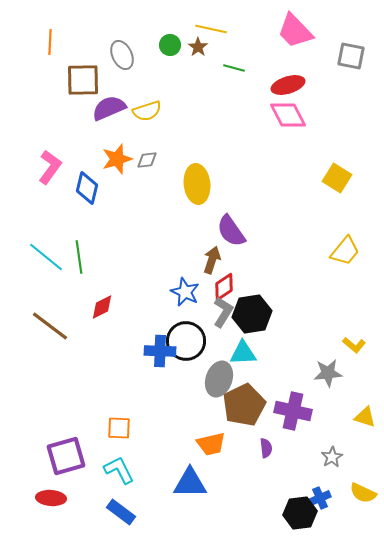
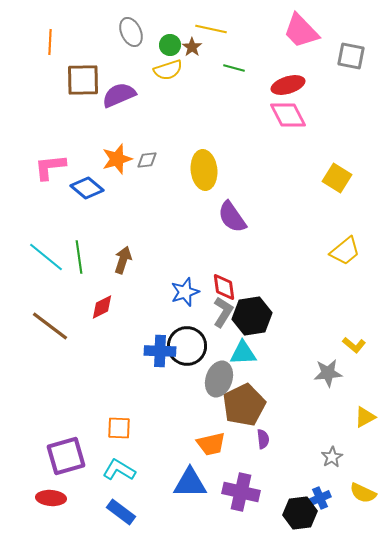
pink trapezoid at (295, 31): moved 6 px right
brown star at (198, 47): moved 6 px left
gray ellipse at (122, 55): moved 9 px right, 23 px up
purple semicircle at (109, 108): moved 10 px right, 13 px up
yellow semicircle at (147, 111): moved 21 px right, 41 px up
pink L-shape at (50, 167): rotated 132 degrees counterclockwise
yellow ellipse at (197, 184): moved 7 px right, 14 px up
blue diamond at (87, 188): rotated 64 degrees counterclockwise
purple semicircle at (231, 231): moved 1 px right, 14 px up
yellow trapezoid at (345, 251): rotated 12 degrees clockwise
brown arrow at (212, 260): moved 89 px left
red diamond at (224, 287): rotated 64 degrees counterclockwise
blue star at (185, 292): rotated 28 degrees clockwise
black hexagon at (252, 314): moved 2 px down
black circle at (186, 341): moved 1 px right, 5 px down
purple cross at (293, 411): moved 52 px left, 81 px down
yellow triangle at (365, 417): rotated 45 degrees counterclockwise
purple semicircle at (266, 448): moved 3 px left, 9 px up
cyan L-shape at (119, 470): rotated 32 degrees counterclockwise
